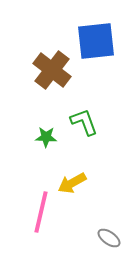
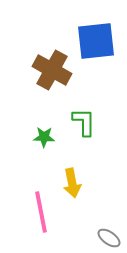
brown cross: rotated 9 degrees counterclockwise
green L-shape: rotated 20 degrees clockwise
green star: moved 2 px left
yellow arrow: rotated 72 degrees counterclockwise
pink line: rotated 24 degrees counterclockwise
